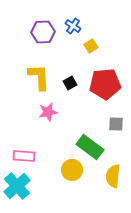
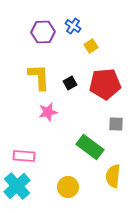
yellow circle: moved 4 px left, 17 px down
